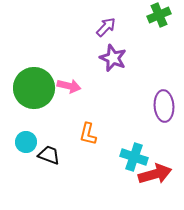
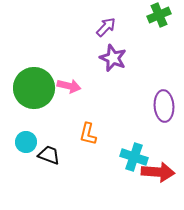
red arrow: moved 3 px right, 2 px up; rotated 20 degrees clockwise
